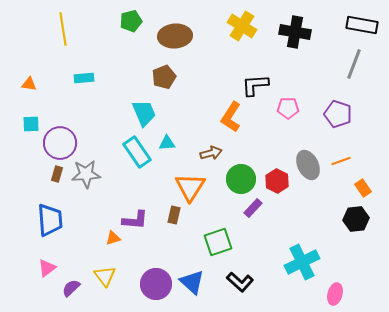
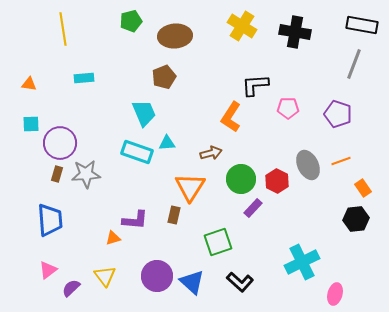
cyan rectangle at (137, 152): rotated 36 degrees counterclockwise
pink triangle at (47, 268): moved 1 px right, 2 px down
purple circle at (156, 284): moved 1 px right, 8 px up
